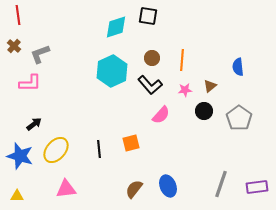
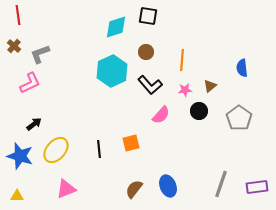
brown circle: moved 6 px left, 6 px up
blue semicircle: moved 4 px right, 1 px down
pink L-shape: rotated 25 degrees counterclockwise
black circle: moved 5 px left
pink triangle: rotated 15 degrees counterclockwise
